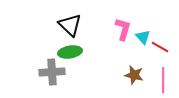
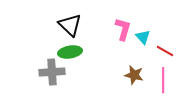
red line: moved 5 px right, 4 px down
